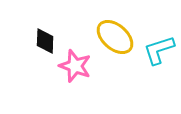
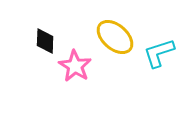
cyan L-shape: moved 3 px down
pink star: rotated 12 degrees clockwise
